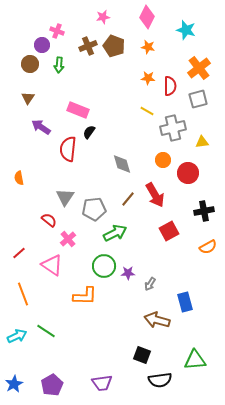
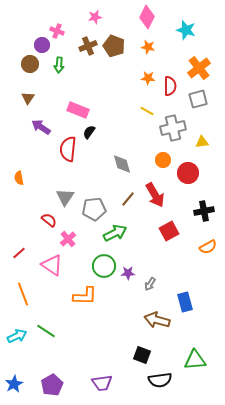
pink star at (103, 17): moved 8 px left
